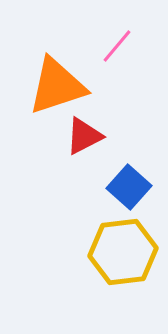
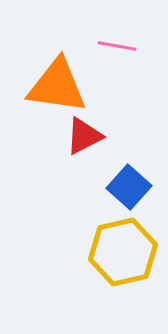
pink line: rotated 60 degrees clockwise
orange triangle: rotated 26 degrees clockwise
yellow hexagon: rotated 6 degrees counterclockwise
